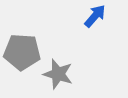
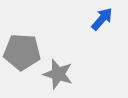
blue arrow: moved 7 px right, 3 px down
